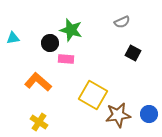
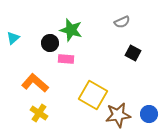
cyan triangle: rotated 32 degrees counterclockwise
orange L-shape: moved 3 px left, 1 px down
yellow cross: moved 9 px up
